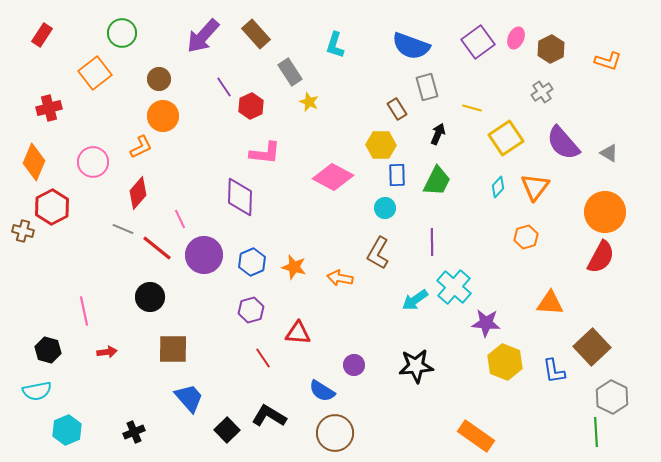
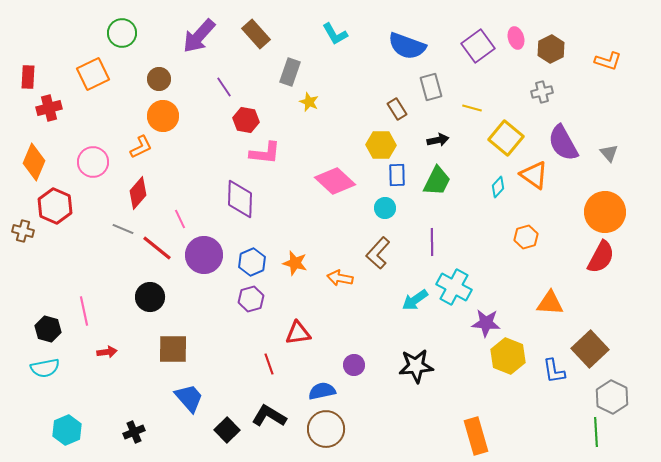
red rectangle at (42, 35): moved 14 px left, 42 px down; rotated 30 degrees counterclockwise
purple arrow at (203, 36): moved 4 px left
pink ellipse at (516, 38): rotated 40 degrees counterclockwise
purple square at (478, 42): moved 4 px down
cyan L-shape at (335, 45): moved 11 px up; rotated 48 degrees counterclockwise
blue semicircle at (411, 46): moved 4 px left
gray rectangle at (290, 72): rotated 52 degrees clockwise
orange square at (95, 73): moved 2 px left, 1 px down; rotated 12 degrees clockwise
gray rectangle at (427, 87): moved 4 px right
gray cross at (542, 92): rotated 20 degrees clockwise
red hexagon at (251, 106): moved 5 px left, 14 px down; rotated 25 degrees counterclockwise
black arrow at (438, 134): moved 6 px down; rotated 55 degrees clockwise
yellow square at (506, 138): rotated 16 degrees counterclockwise
purple semicircle at (563, 143): rotated 12 degrees clockwise
gray triangle at (609, 153): rotated 18 degrees clockwise
pink diamond at (333, 177): moved 2 px right, 4 px down; rotated 15 degrees clockwise
orange triangle at (535, 187): moved 1 px left, 12 px up; rotated 32 degrees counterclockwise
purple diamond at (240, 197): moved 2 px down
red hexagon at (52, 207): moved 3 px right, 1 px up; rotated 8 degrees counterclockwise
brown L-shape at (378, 253): rotated 12 degrees clockwise
orange star at (294, 267): moved 1 px right, 4 px up
cyan cross at (454, 287): rotated 12 degrees counterclockwise
purple hexagon at (251, 310): moved 11 px up
red triangle at (298, 333): rotated 12 degrees counterclockwise
brown square at (592, 347): moved 2 px left, 2 px down
black hexagon at (48, 350): moved 21 px up
red line at (263, 358): moved 6 px right, 6 px down; rotated 15 degrees clockwise
yellow hexagon at (505, 362): moved 3 px right, 6 px up
cyan semicircle at (37, 391): moved 8 px right, 23 px up
blue semicircle at (322, 391): rotated 136 degrees clockwise
brown circle at (335, 433): moved 9 px left, 4 px up
orange rectangle at (476, 436): rotated 39 degrees clockwise
